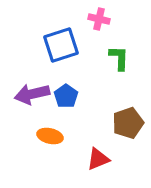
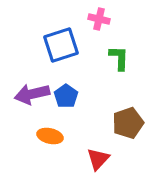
red triangle: rotated 25 degrees counterclockwise
